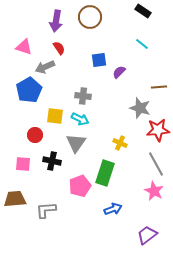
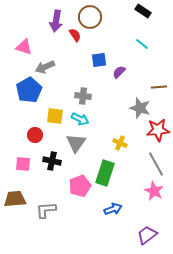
red semicircle: moved 16 px right, 13 px up
